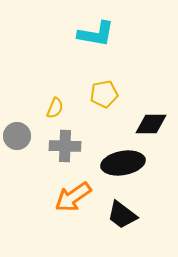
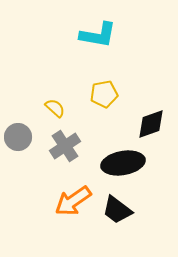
cyan L-shape: moved 2 px right, 1 px down
yellow semicircle: rotated 70 degrees counterclockwise
black diamond: rotated 20 degrees counterclockwise
gray circle: moved 1 px right, 1 px down
gray cross: rotated 36 degrees counterclockwise
orange arrow: moved 4 px down
black trapezoid: moved 5 px left, 5 px up
